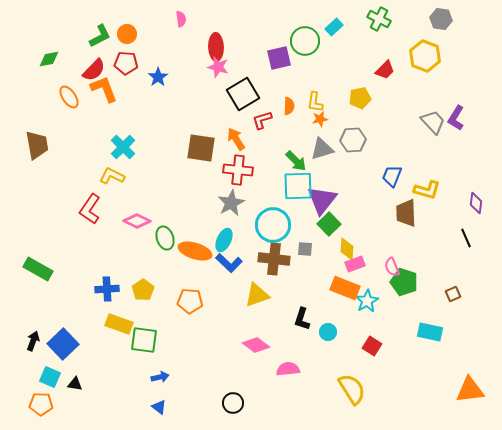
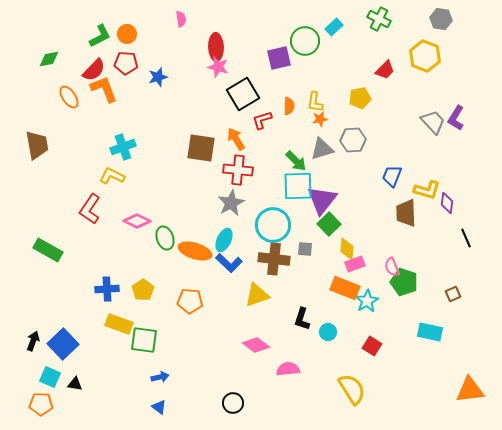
blue star at (158, 77): rotated 18 degrees clockwise
cyan cross at (123, 147): rotated 25 degrees clockwise
purple diamond at (476, 203): moved 29 px left
green rectangle at (38, 269): moved 10 px right, 19 px up
